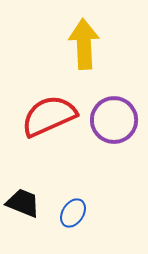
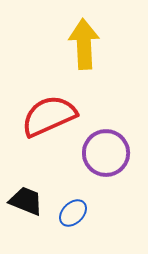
purple circle: moved 8 px left, 33 px down
black trapezoid: moved 3 px right, 2 px up
blue ellipse: rotated 12 degrees clockwise
